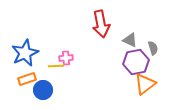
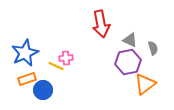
purple hexagon: moved 8 px left
yellow line: rotated 28 degrees clockwise
